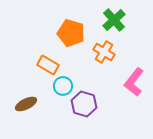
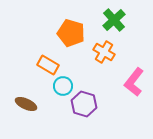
brown ellipse: rotated 50 degrees clockwise
